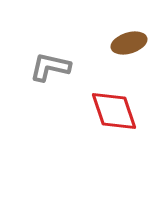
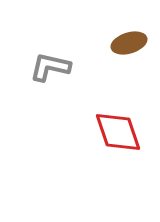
red diamond: moved 4 px right, 21 px down
